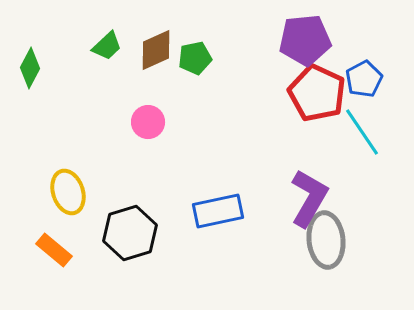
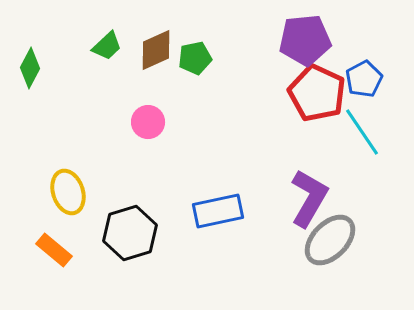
gray ellipse: moved 4 px right; rotated 50 degrees clockwise
